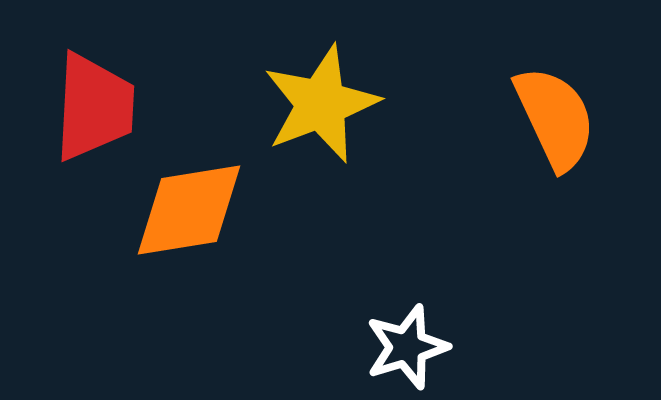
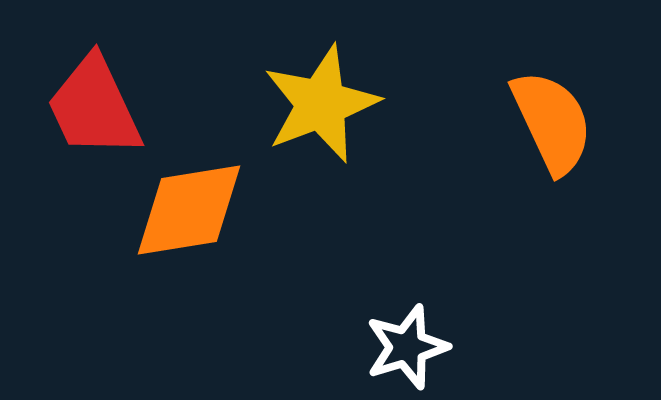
red trapezoid: rotated 152 degrees clockwise
orange semicircle: moved 3 px left, 4 px down
